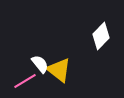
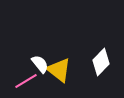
white diamond: moved 26 px down
pink line: moved 1 px right
